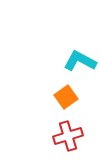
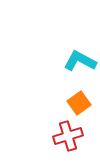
orange square: moved 13 px right, 6 px down
